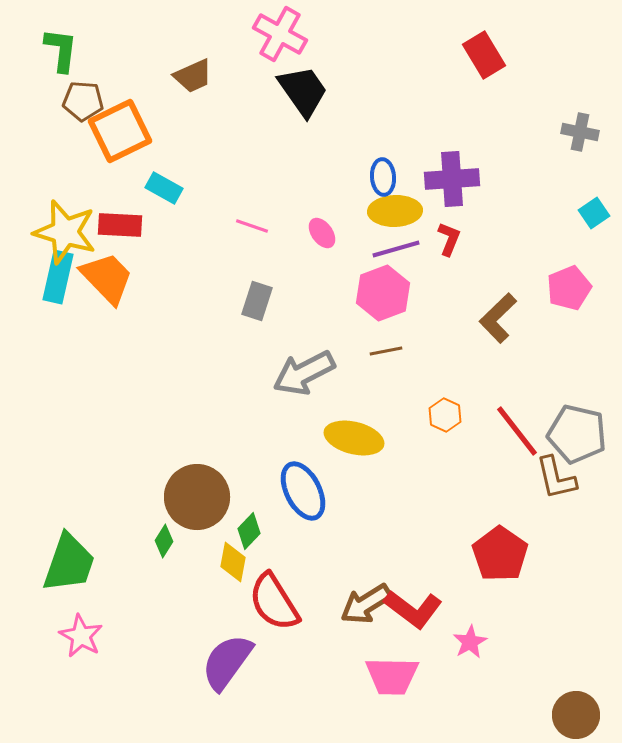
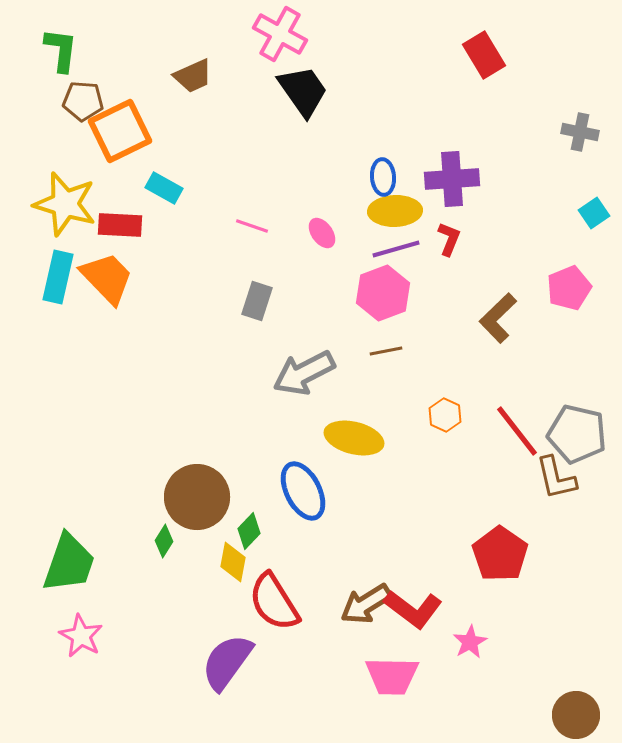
yellow star at (65, 232): moved 28 px up
